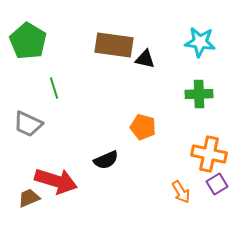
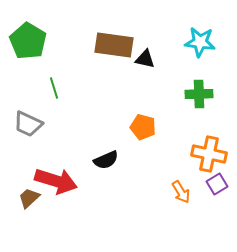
brown trapezoid: rotated 20 degrees counterclockwise
